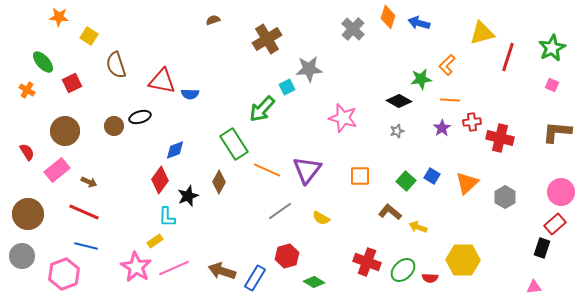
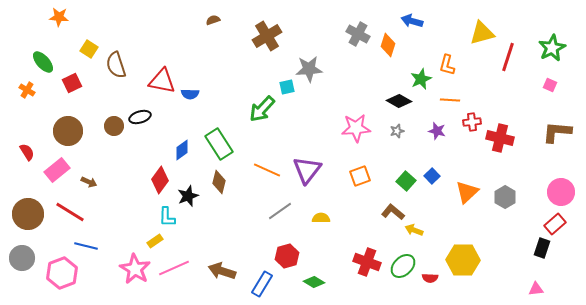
orange diamond at (388, 17): moved 28 px down
blue arrow at (419, 23): moved 7 px left, 2 px up
gray cross at (353, 29): moved 5 px right, 5 px down; rotated 15 degrees counterclockwise
yellow square at (89, 36): moved 13 px down
brown cross at (267, 39): moved 3 px up
orange L-shape at (447, 65): rotated 30 degrees counterclockwise
green star at (421, 79): rotated 15 degrees counterclockwise
pink square at (552, 85): moved 2 px left
cyan square at (287, 87): rotated 14 degrees clockwise
pink star at (343, 118): moved 13 px right, 10 px down; rotated 20 degrees counterclockwise
purple star at (442, 128): moved 5 px left, 3 px down; rotated 24 degrees counterclockwise
brown circle at (65, 131): moved 3 px right
green rectangle at (234, 144): moved 15 px left
blue diamond at (175, 150): moved 7 px right; rotated 15 degrees counterclockwise
orange square at (360, 176): rotated 20 degrees counterclockwise
blue square at (432, 176): rotated 14 degrees clockwise
brown diamond at (219, 182): rotated 15 degrees counterclockwise
orange triangle at (467, 183): moved 9 px down
red line at (84, 212): moved 14 px left; rotated 8 degrees clockwise
brown L-shape at (390, 212): moved 3 px right
yellow semicircle at (321, 218): rotated 150 degrees clockwise
yellow arrow at (418, 227): moved 4 px left, 3 px down
gray circle at (22, 256): moved 2 px down
pink star at (136, 267): moved 1 px left, 2 px down
green ellipse at (403, 270): moved 4 px up
pink hexagon at (64, 274): moved 2 px left, 1 px up
blue rectangle at (255, 278): moved 7 px right, 6 px down
pink triangle at (534, 287): moved 2 px right, 2 px down
